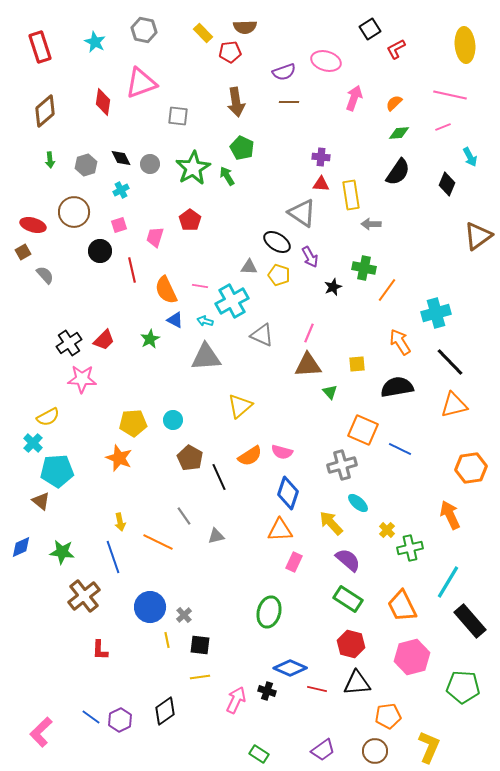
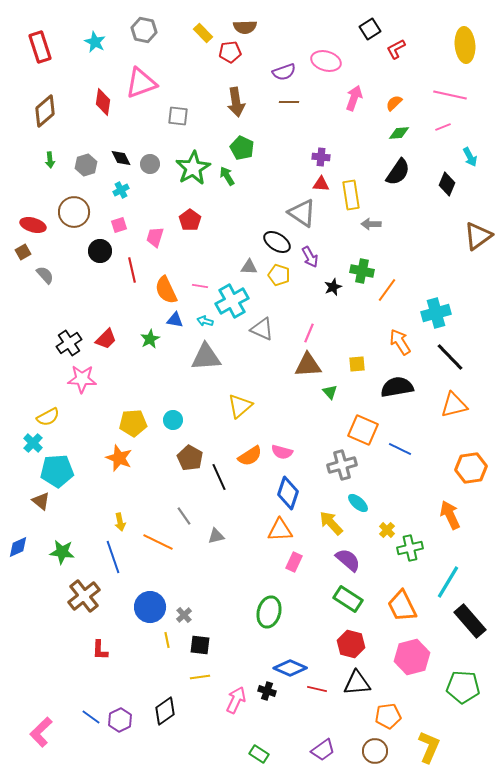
green cross at (364, 268): moved 2 px left, 3 px down
blue triangle at (175, 320): rotated 18 degrees counterclockwise
gray triangle at (262, 335): moved 6 px up
red trapezoid at (104, 340): moved 2 px right, 1 px up
black line at (450, 362): moved 5 px up
blue diamond at (21, 547): moved 3 px left
